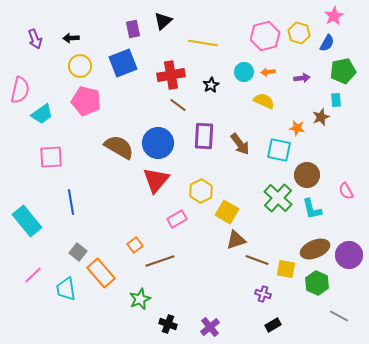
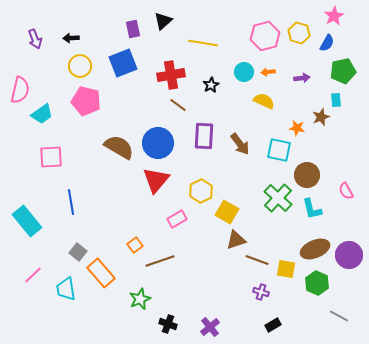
purple cross at (263, 294): moved 2 px left, 2 px up
